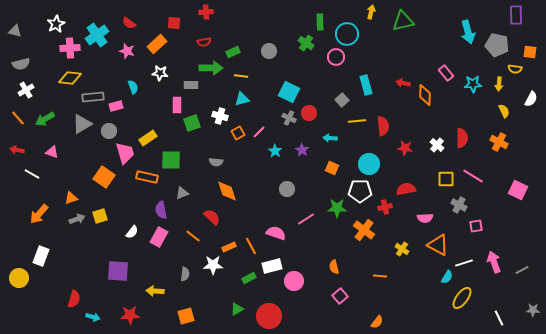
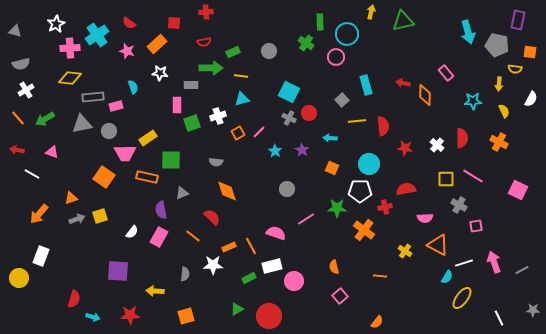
purple rectangle at (516, 15): moved 2 px right, 5 px down; rotated 12 degrees clockwise
cyan star at (473, 84): moved 17 px down
white cross at (220, 116): moved 2 px left; rotated 35 degrees counterclockwise
gray triangle at (82, 124): rotated 20 degrees clockwise
pink trapezoid at (125, 153): rotated 105 degrees clockwise
yellow cross at (402, 249): moved 3 px right, 2 px down
